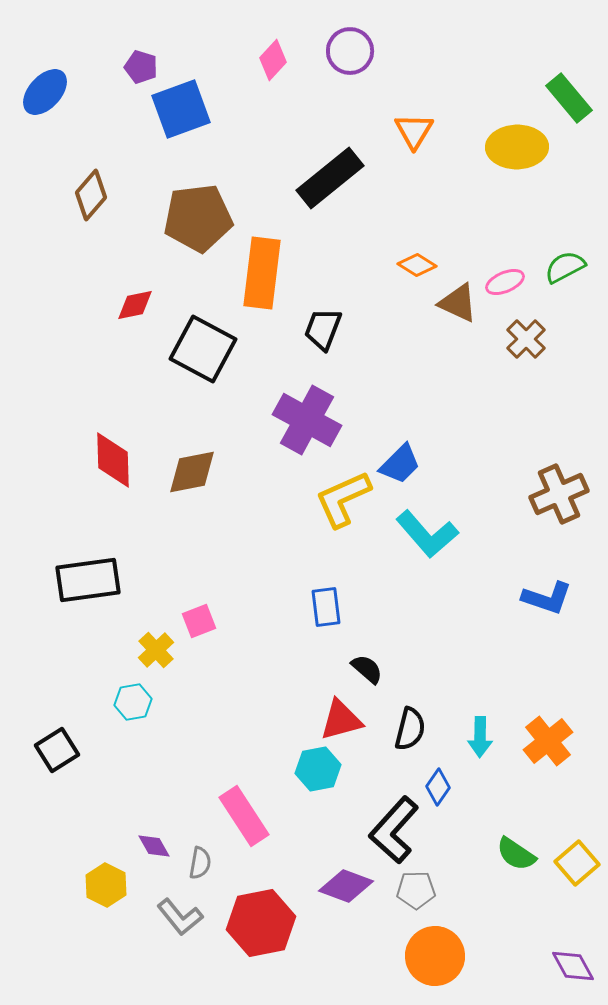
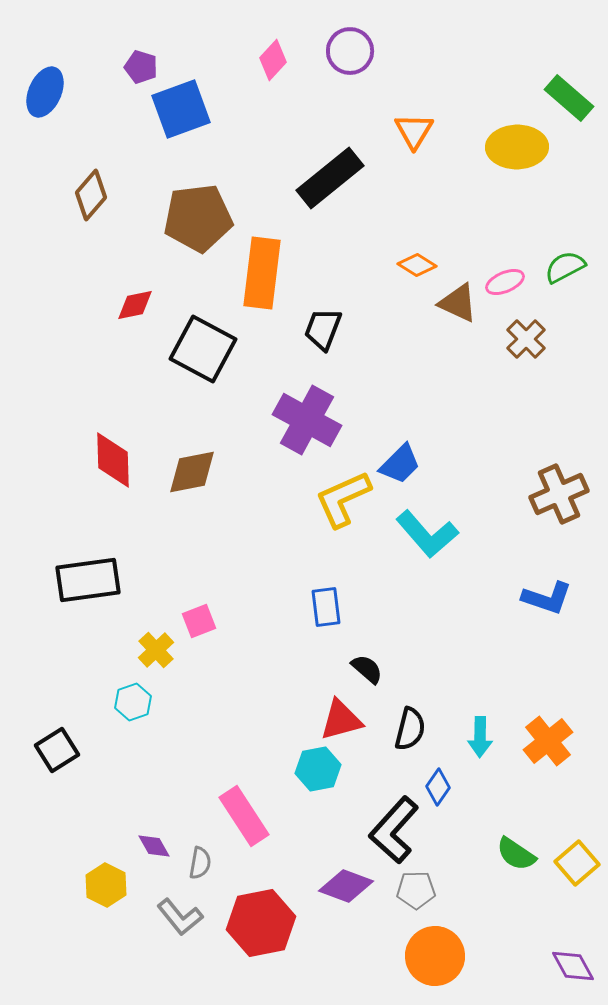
blue ellipse at (45, 92): rotated 18 degrees counterclockwise
green rectangle at (569, 98): rotated 9 degrees counterclockwise
cyan hexagon at (133, 702): rotated 9 degrees counterclockwise
